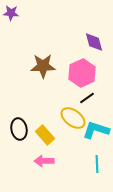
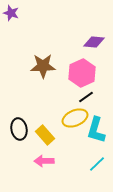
purple star: rotated 14 degrees clockwise
purple diamond: rotated 70 degrees counterclockwise
black line: moved 1 px left, 1 px up
yellow ellipse: moved 2 px right; rotated 60 degrees counterclockwise
cyan L-shape: rotated 92 degrees counterclockwise
cyan line: rotated 48 degrees clockwise
